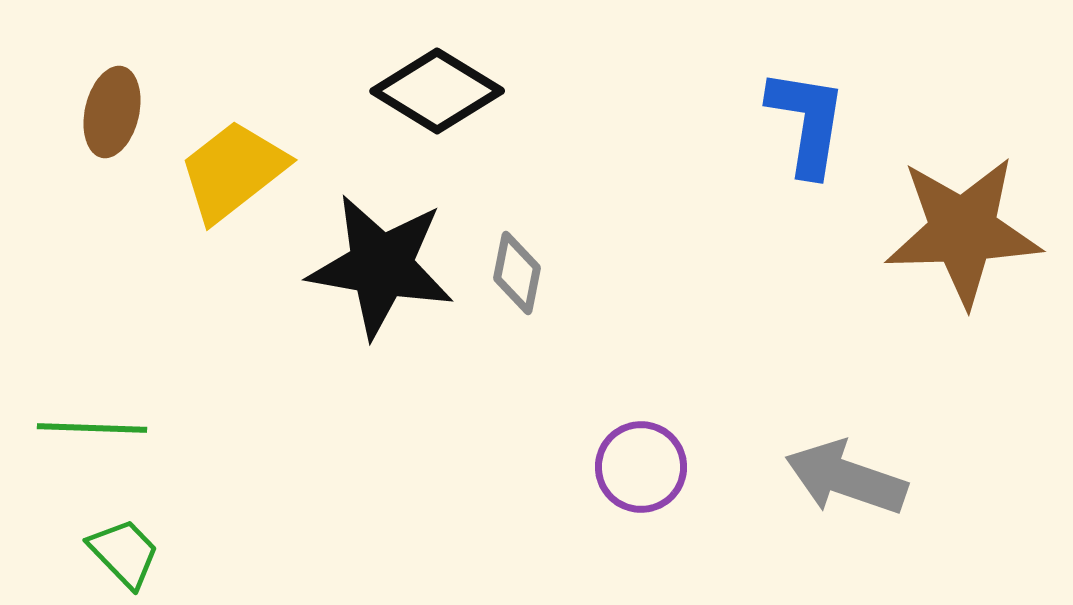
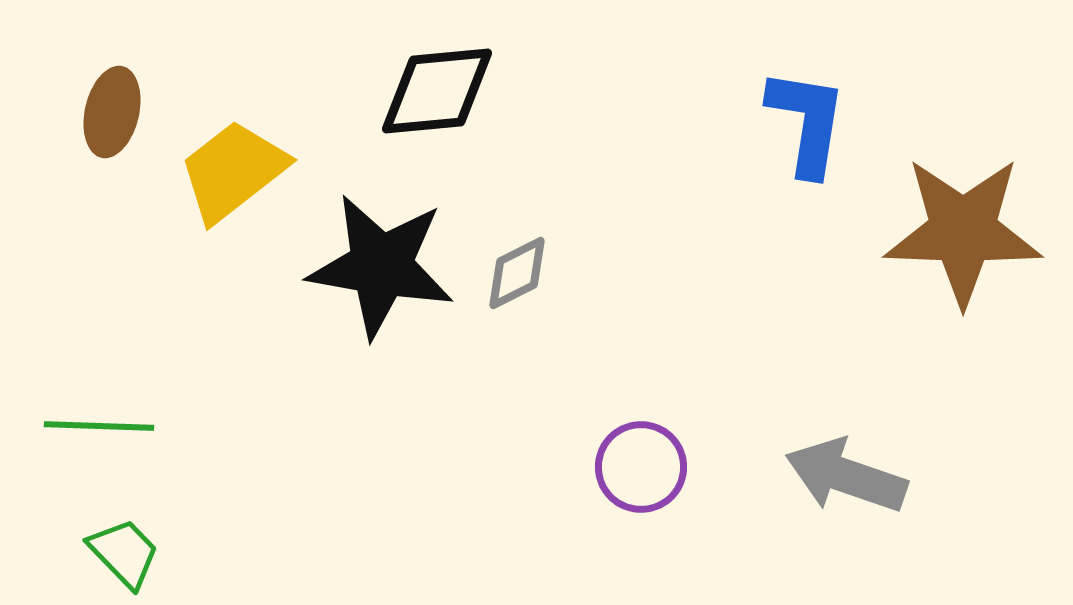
black diamond: rotated 37 degrees counterclockwise
brown star: rotated 4 degrees clockwise
gray diamond: rotated 52 degrees clockwise
green line: moved 7 px right, 2 px up
gray arrow: moved 2 px up
